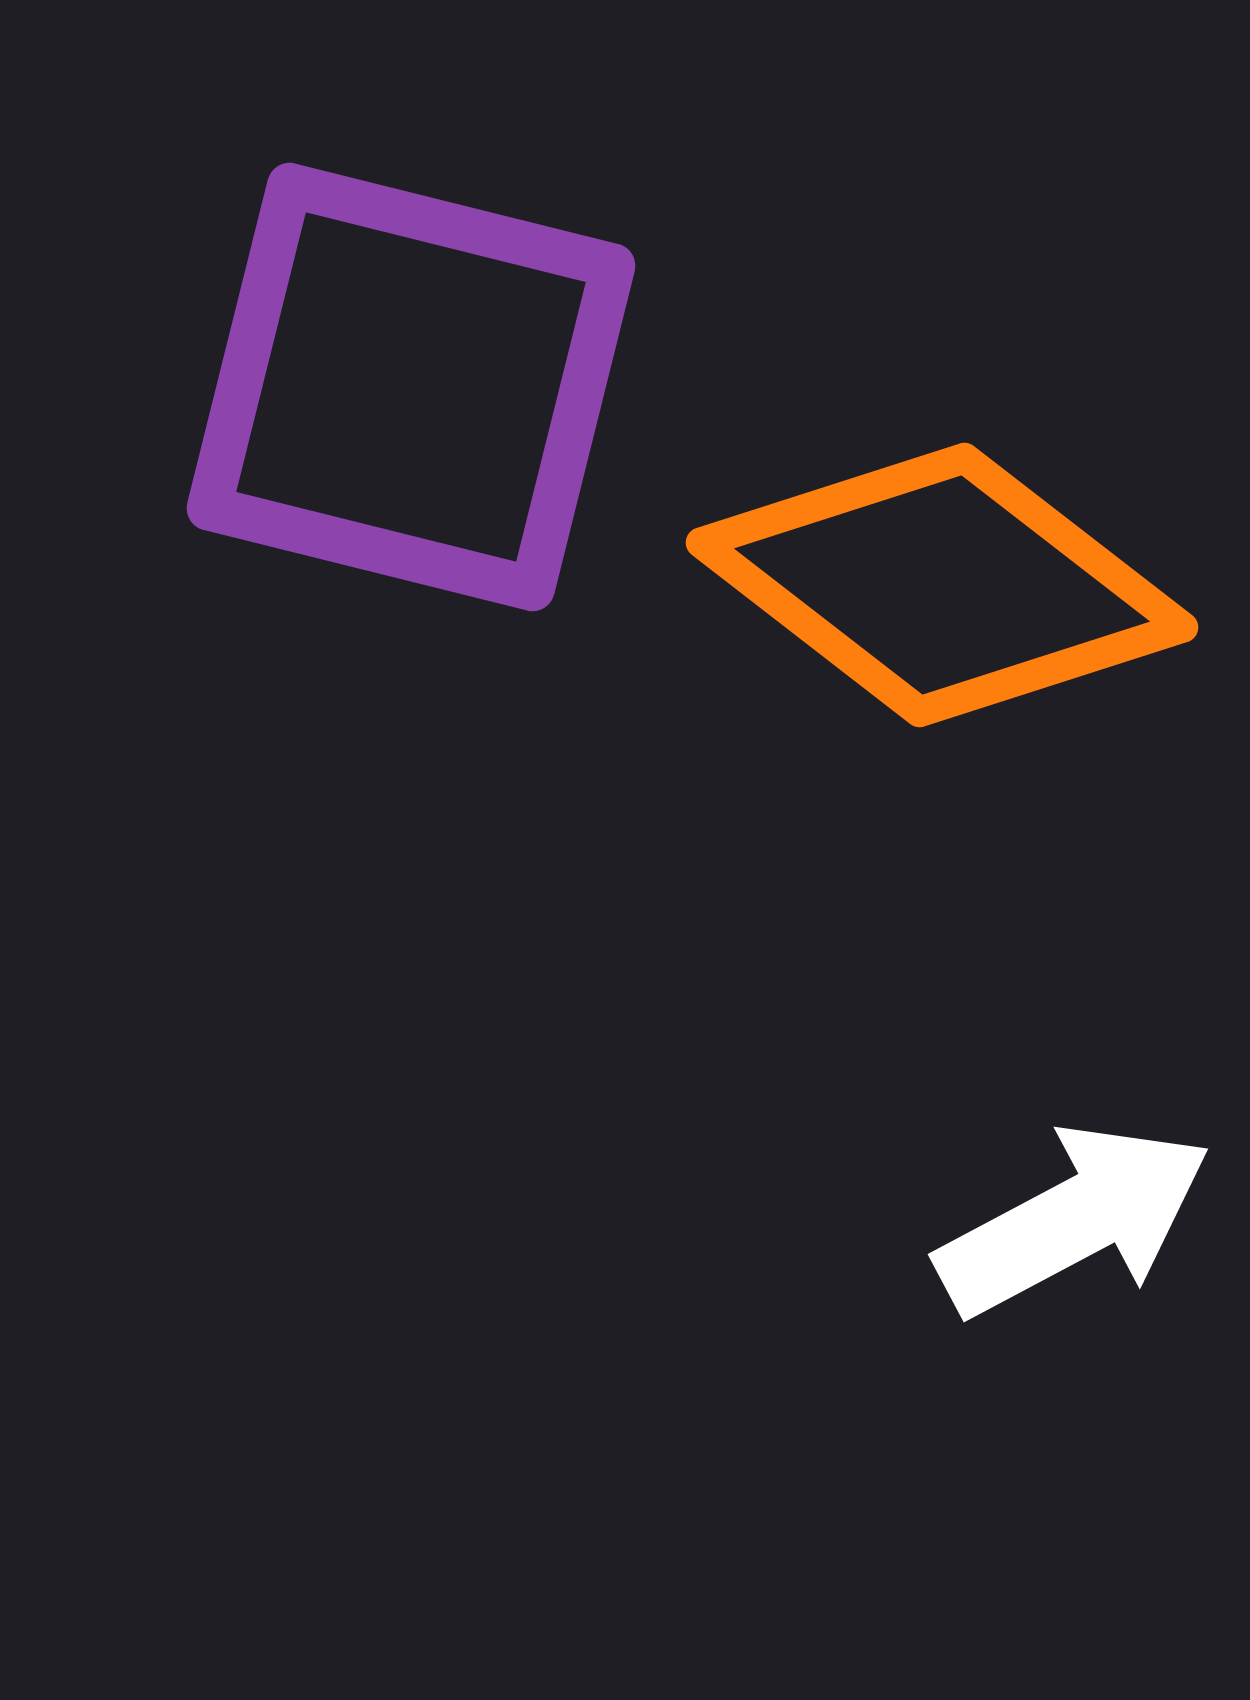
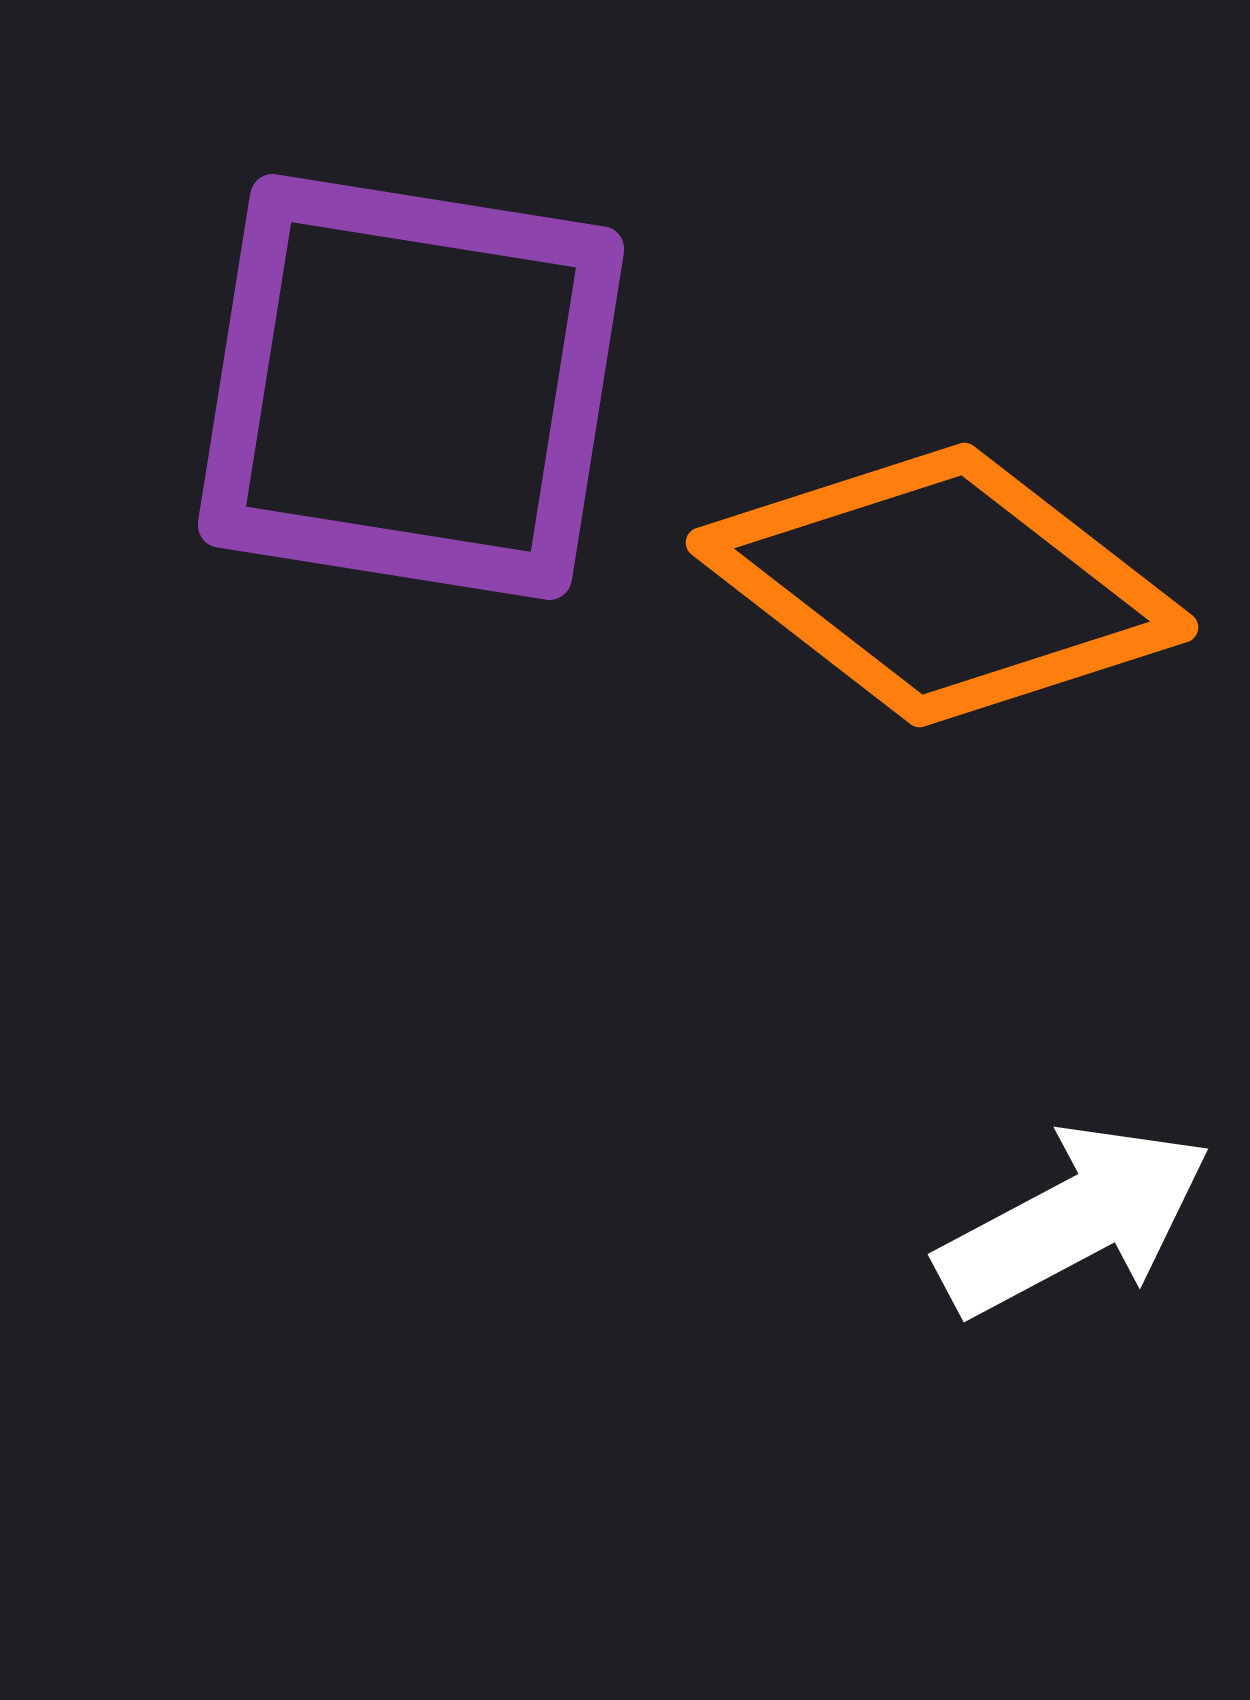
purple square: rotated 5 degrees counterclockwise
